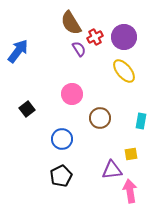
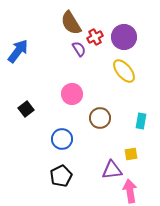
black square: moved 1 px left
